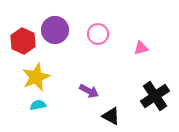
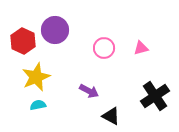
pink circle: moved 6 px right, 14 px down
